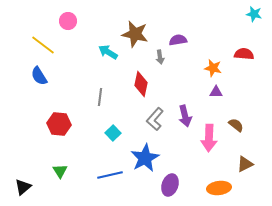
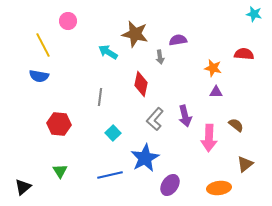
yellow line: rotated 25 degrees clockwise
blue semicircle: rotated 48 degrees counterclockwise
brown triangle: rotated 12 degrees counterclockwise
purple ellipse: rotated 15 degrees clockwise
